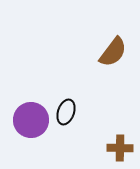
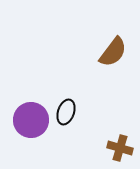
brown cross: rotated 15 degrees clockwise
